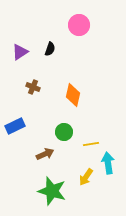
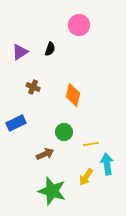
blue rectangle: moved 1 px right, 3 px up
cyan arrow: moved 1 px left, 1 px down
